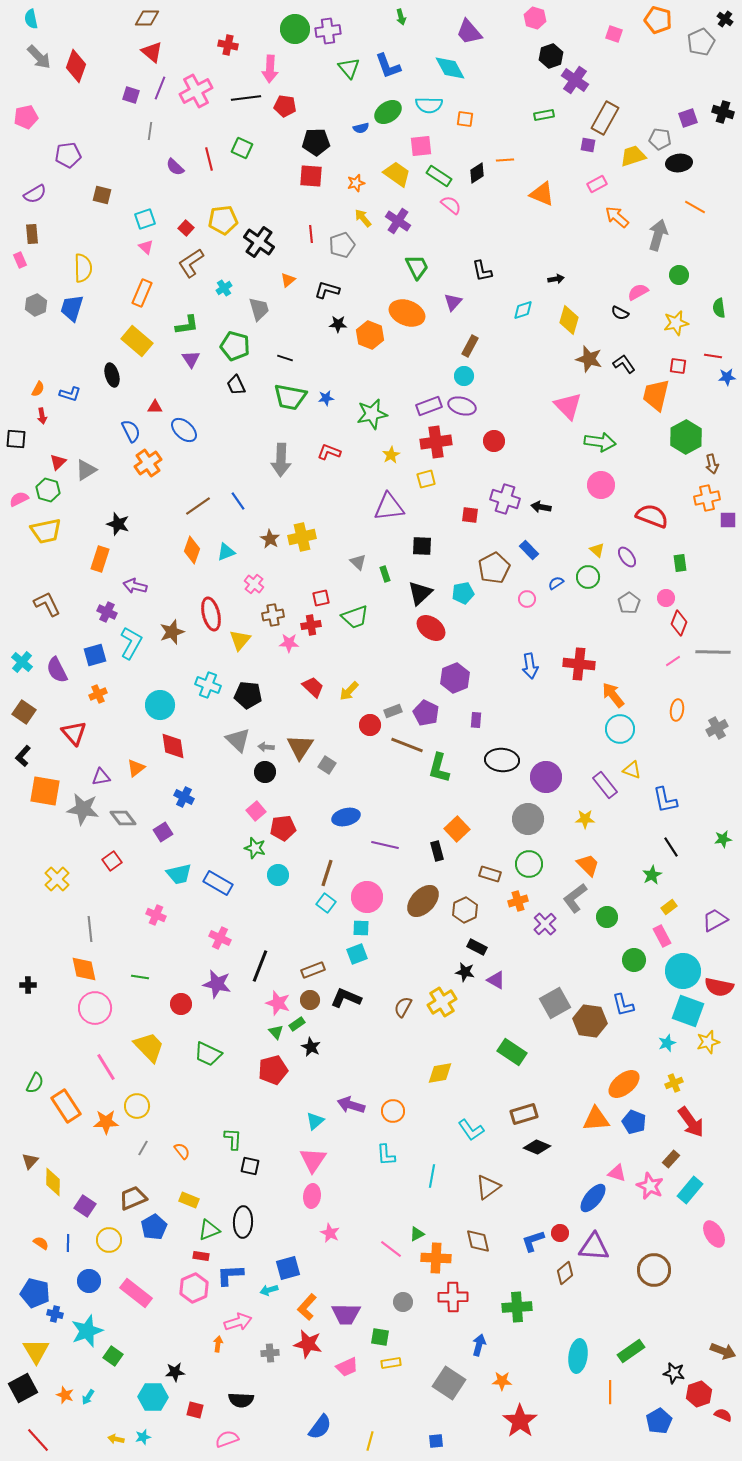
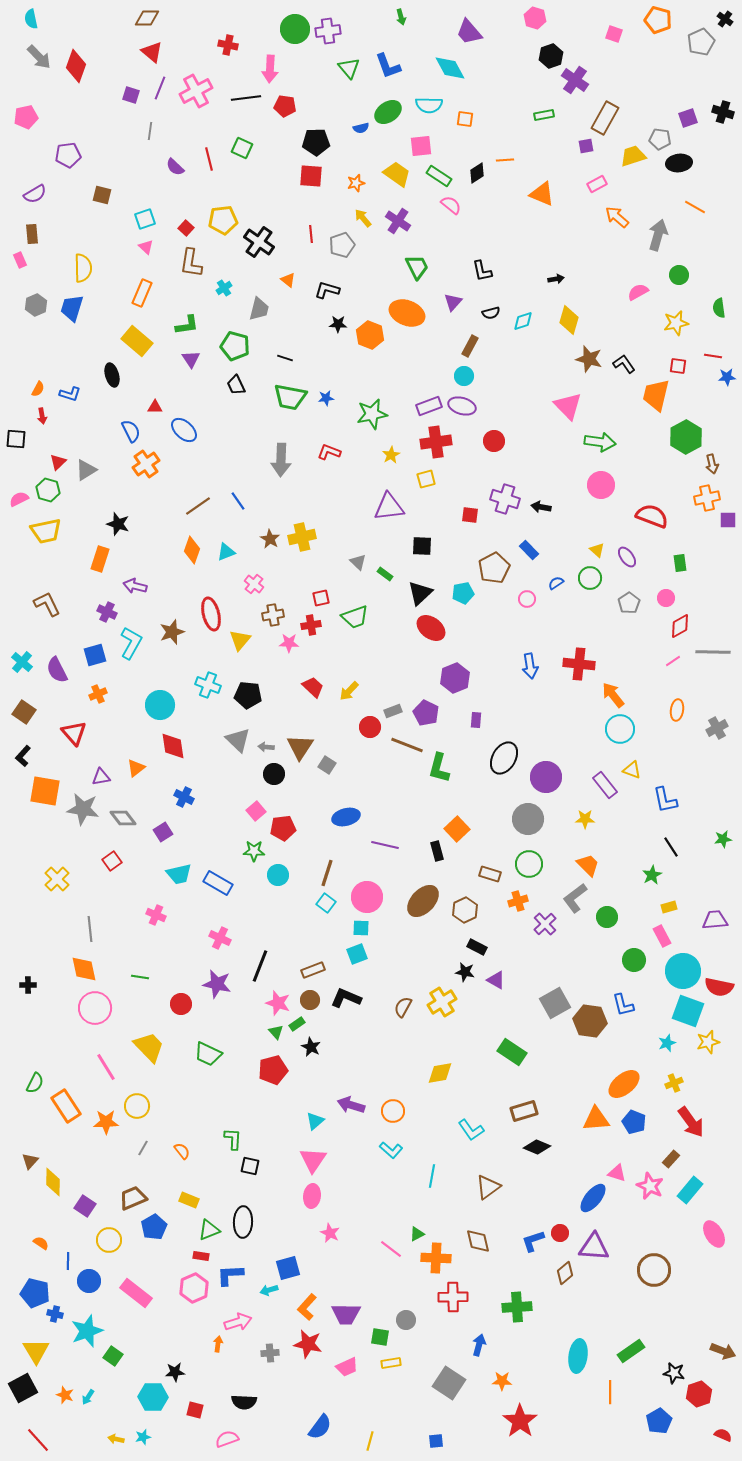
purple square at (588, 145): moved 2 px left, 1 px down; rotated 21 degrees counterclockwise
brown L-shape at (191, 263): rotated 48 degrees counterclockwise
orange triangle at (288, 280): rotated 42 degrees counterclockwise
gray trapezoid at (259, 309): rotated 30 degrees clockwise
cyan diamond at (523, 310): moved 11 px down
black semicircle at (620, 313): moved 129 px left; rotated 42 degrees counterclockwise
orange cross at (148, 463): moved 2 px left, 1 px down
green rectangle at (385, 574): rotated 35 degrees counterclockwise
green circle at (588, 577): moved 2 px right, 1 px down
red diamond at (679, 623): moved 1 px right, 3 px down; rotated 40 degrees clockwise
red circle at (370, 725): moved 2 px down
black ellipse at (502, 760): moved 2 px right, 2 px up; rotated 64 degrees counterclockwise
black circle at (265, 772): moved 9 px right, 2 px down
green star at (255, 848): moved 1 px left, 3 px down; rotated 15 degrees counterclockwise
yellow rectangle at (669, 907): rotated 21 degrees clockwise
purple trapezoid at (715, 920): rotated 24 degrees clockwise
brown rectangle at (524, 1114): moved 3 px up
cyan L-shape at (386, 1155): moved 5 px right, 5 px up; rotated 45 degrees counterclockwise
blue line at (68, 1243): moved 18 px down
gray circle at (403, 1302): moved 3 px right, 18 px down
black semicircle at (241, 1400): moved 3 px right, 2 px down
red semicircle at (723, 1415): moved 20 px down
